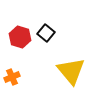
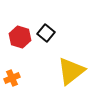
yellow triangle: rotated 32 degrees clockwise
orange cross: moved 1 px down
